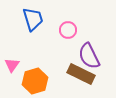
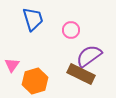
pink circle: moved 3 px right
purple semicircle: rotated 80 degrees clockwise
